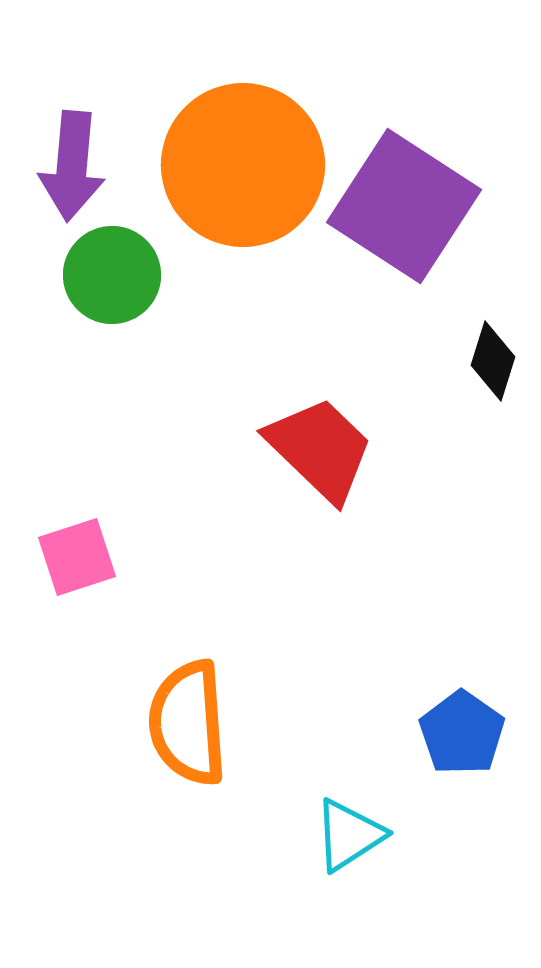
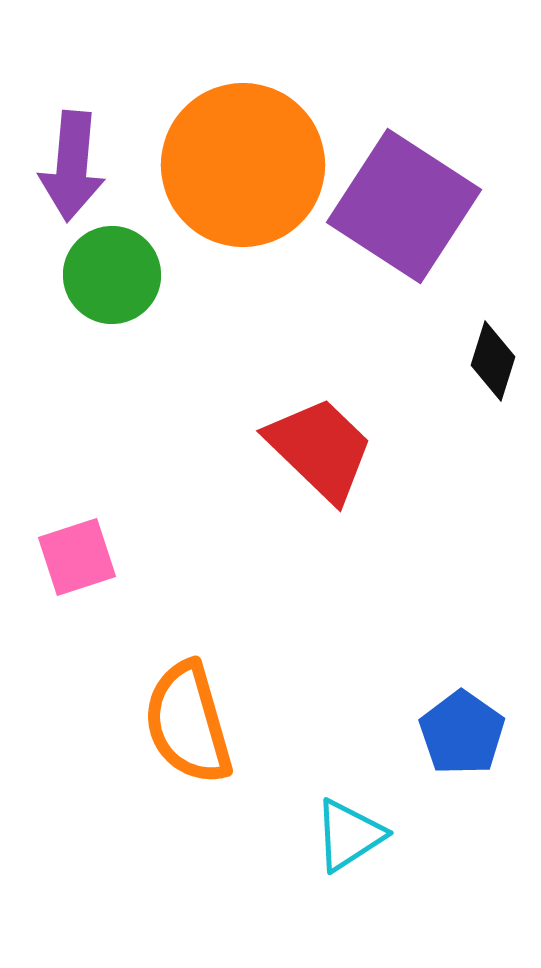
orange semicircle: rotated 12 degrees counterclockwise
